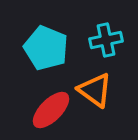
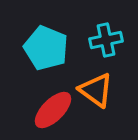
orange triangle: moved 1 px right
red ellipse: moved 2 px right
